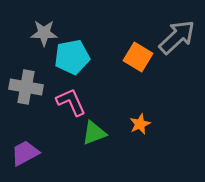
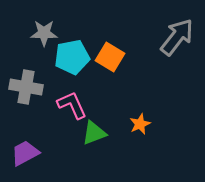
gray arrow: rotated 9 degrees counterclockwise
orange square: moved 28 px left
pink L-shape: moved 1 px right, 3 px down
